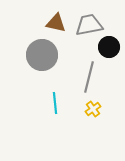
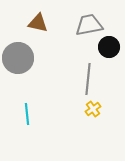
brown triangle: moved 18 px left
gray circle: moved 24 px left, 3 px down
gray line: moved 1 px left, 2 px down; rotated 8 degrees counterclockwise
cyan line: moved 28 px left, 11 px down
